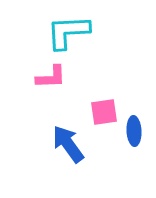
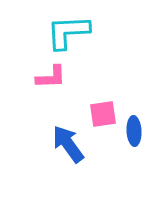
pink square: moved 1 px left, 2 px down
